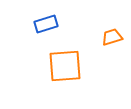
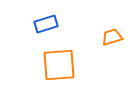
orange square: moved 6 px left, 1 px up
